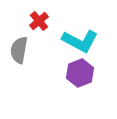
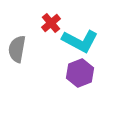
red cross: moved 12 px right, 2 px down
gray semicircle: moved 2 px left, 1 px up
